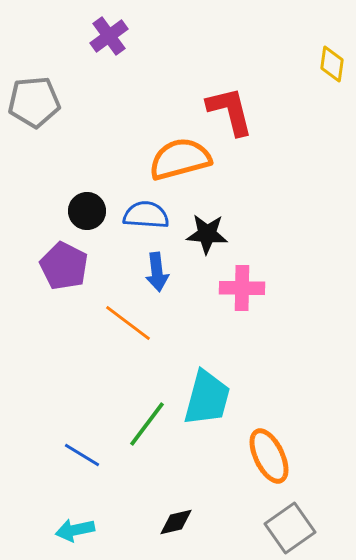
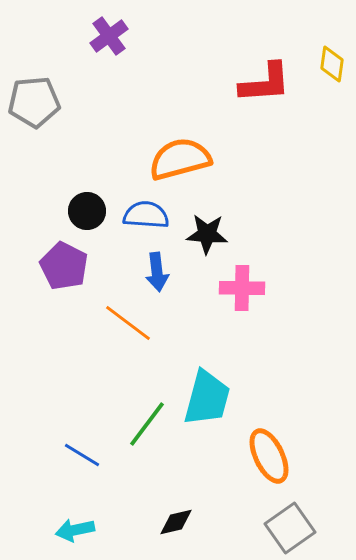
red L-shape: moved 35 px right, 28 px up; rotated 100 degrees clockwise
